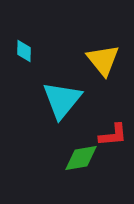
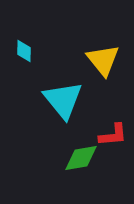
cyan triangle: moved 1 px right; rotated 18 degrees counterclockwise
